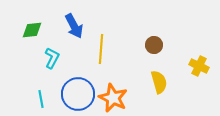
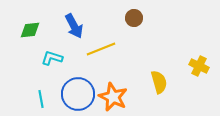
green diamond: moved 2 px left
brown circle: moved 20 px left, 27 px up
yellow line: rotated 64 degrees clockwise
cyan L-shape: rotated 100 degrees counterclockwise
orange star: moved 1 px up
